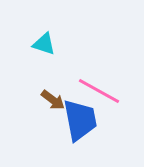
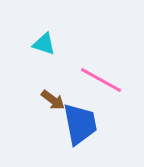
pink line: moved 2 px right, 11 px up
blue trapezoid: moved 4 px down
